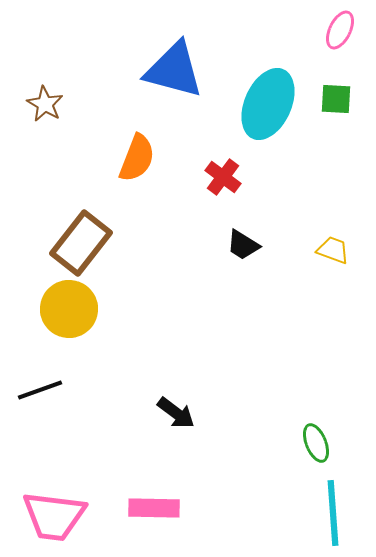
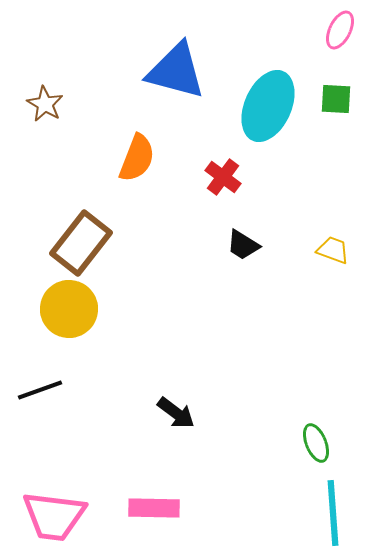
blue triangle: moved 2 px right, 1 px down
cyan ellipse: moved 2 px down
